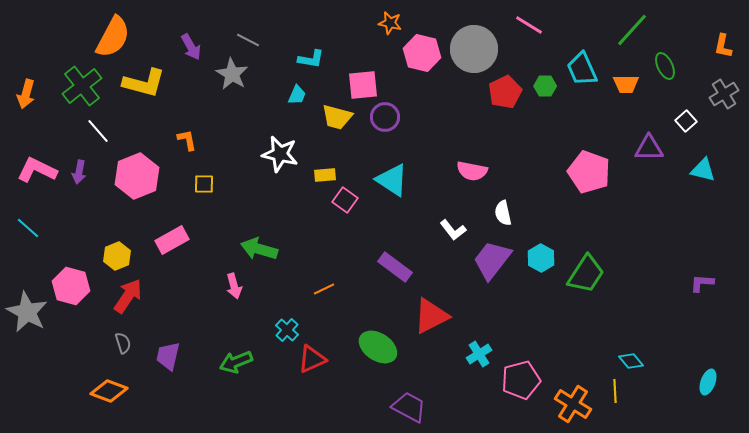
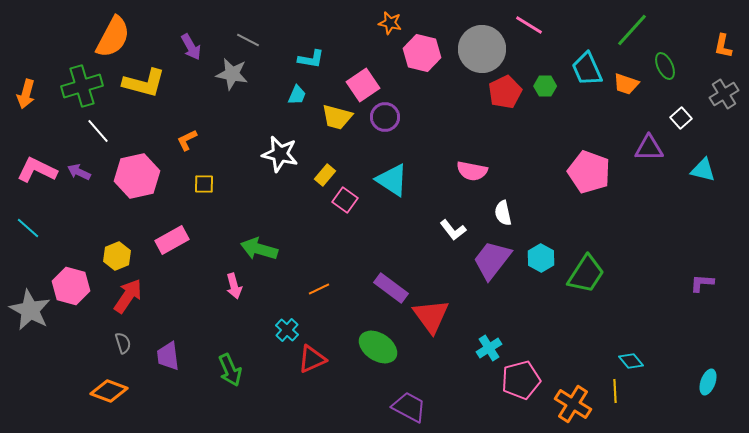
gray circle at (474, 49): moved 8 px right
cyan trapezoid at (582, 69): moved 5 px right
gray star at (232, 74): rotated 20 degrees counterclockwise
orange trapezoid at (626, 84): rotated 20 degrees clockwise
pink square at (363, 85): rotated 28 degrees counterclockwise
green cross at (82, 86): rotated 21 degrees clockwise
white square at (686, 121): moved 5 px left, 3 px up
orange L-shape at (187, 140): rotated 105 degrees counterclockwise
purple arrow at (79, 172): rotated 105 degrees clockwise
yellow rectangle at (325, 175): rotated 45 degrees counterclockwise
pink hexagon at (137, 176): rotated 9 degrees clockwise
purple rectangle at (395, 267): moved 4 px left, 21 px down
orange line at (324, 289): moved 5 px left
gray star at (27, 312): moved 3 px right, 2 px up
red triangle at (431, 316): rotated 39 degrees counterclockwise
cyan cross at (479, 354): moved 10 px right, 6 px up
purple trapezoid at (168, 356): rotated 20 degrees counterclockwise
green arrow at (236, 362): moved 6 px left, 8 px down; rotated 92 degrees counterclockwise
